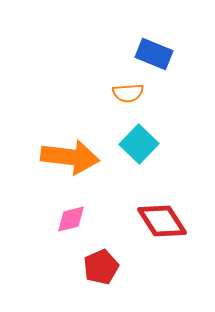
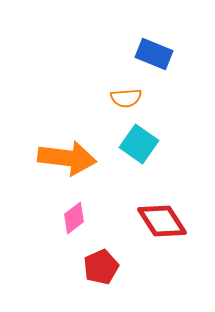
orange semicircle: moved 2 px left, 5 px down
cyan square: rotated 9 degrees counterclockwise
orange arrow: moved 3 px left, 1 px down
pink diamond: moved 3 px right, 1 px up; rotated 24 degrees counterclockwise
